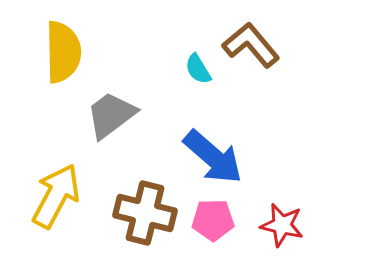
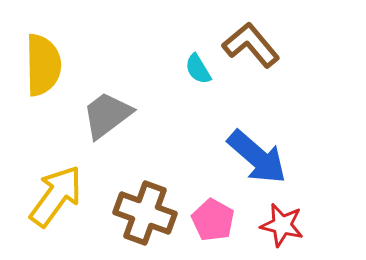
yellow semicircle: moved 20 px left, 13 px down
gray trapezoid: moved 4 px left
blue arrow: moved 44 px right
yellow arrow: rotated 8 degrees clockwise
brown cross: rotated 6 degrees clockwise
pink pentagon: rotated 30 degrees clockwise
